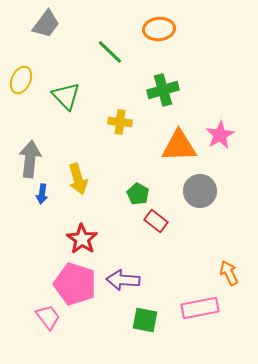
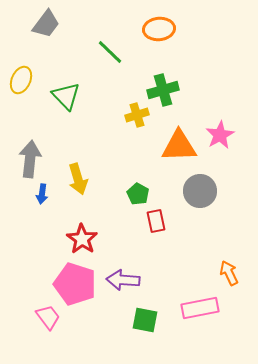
yellow cross: moved 17 px right, 7 px up; rotated 25 degrees counterclockwise
red rectangle: rotated 40 degrees clockwise
